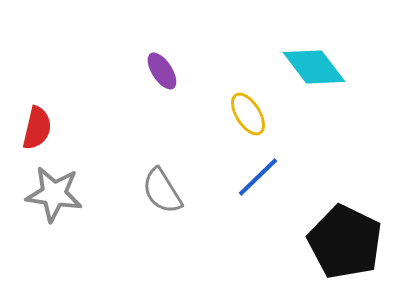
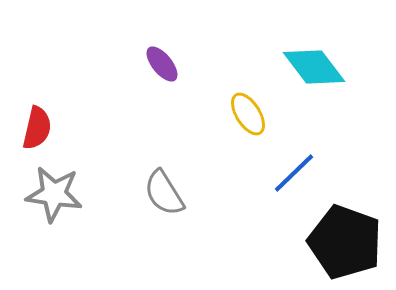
purple ellipse: moved 7 px up; rotated 6 degrees counterclockwise
blue line: moved 36 px right, 4 px up
gray semicircle: moved 2 px right, 2 px down
black pentagon: rotated 6 degrees counterclockwise
